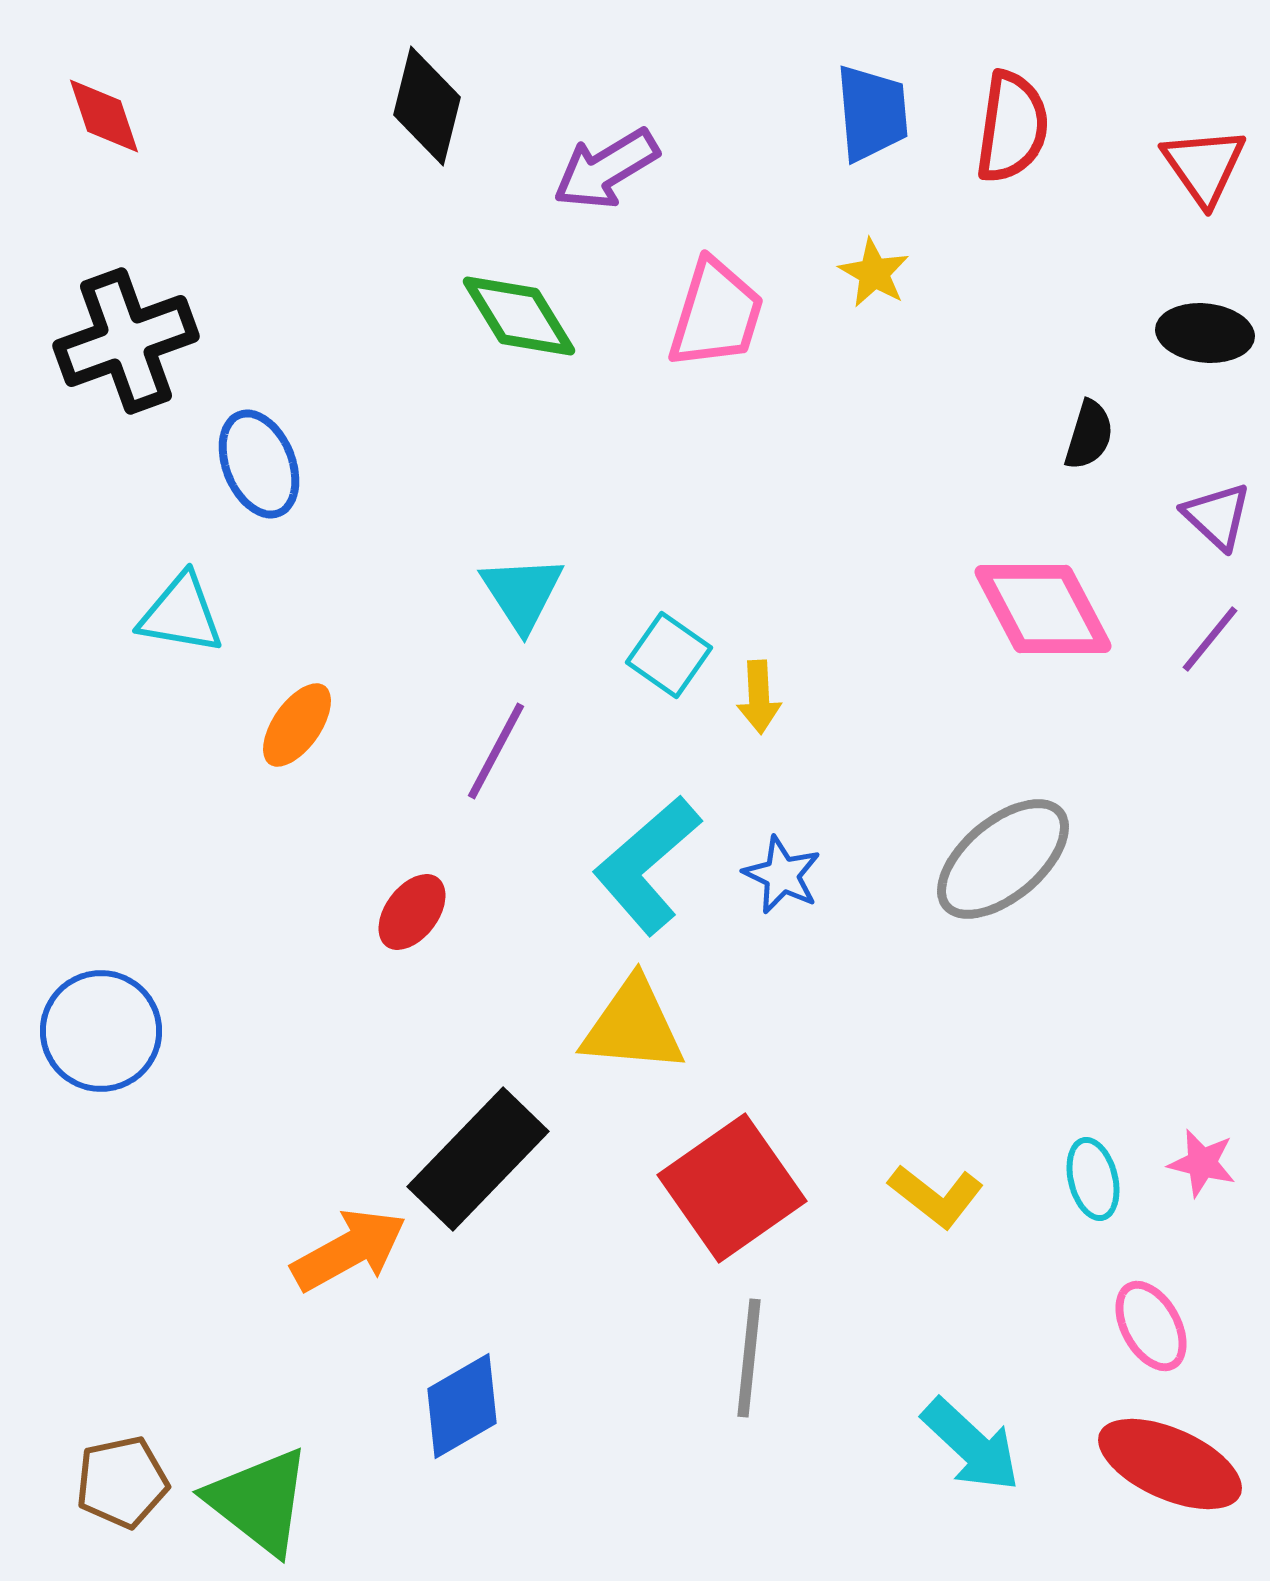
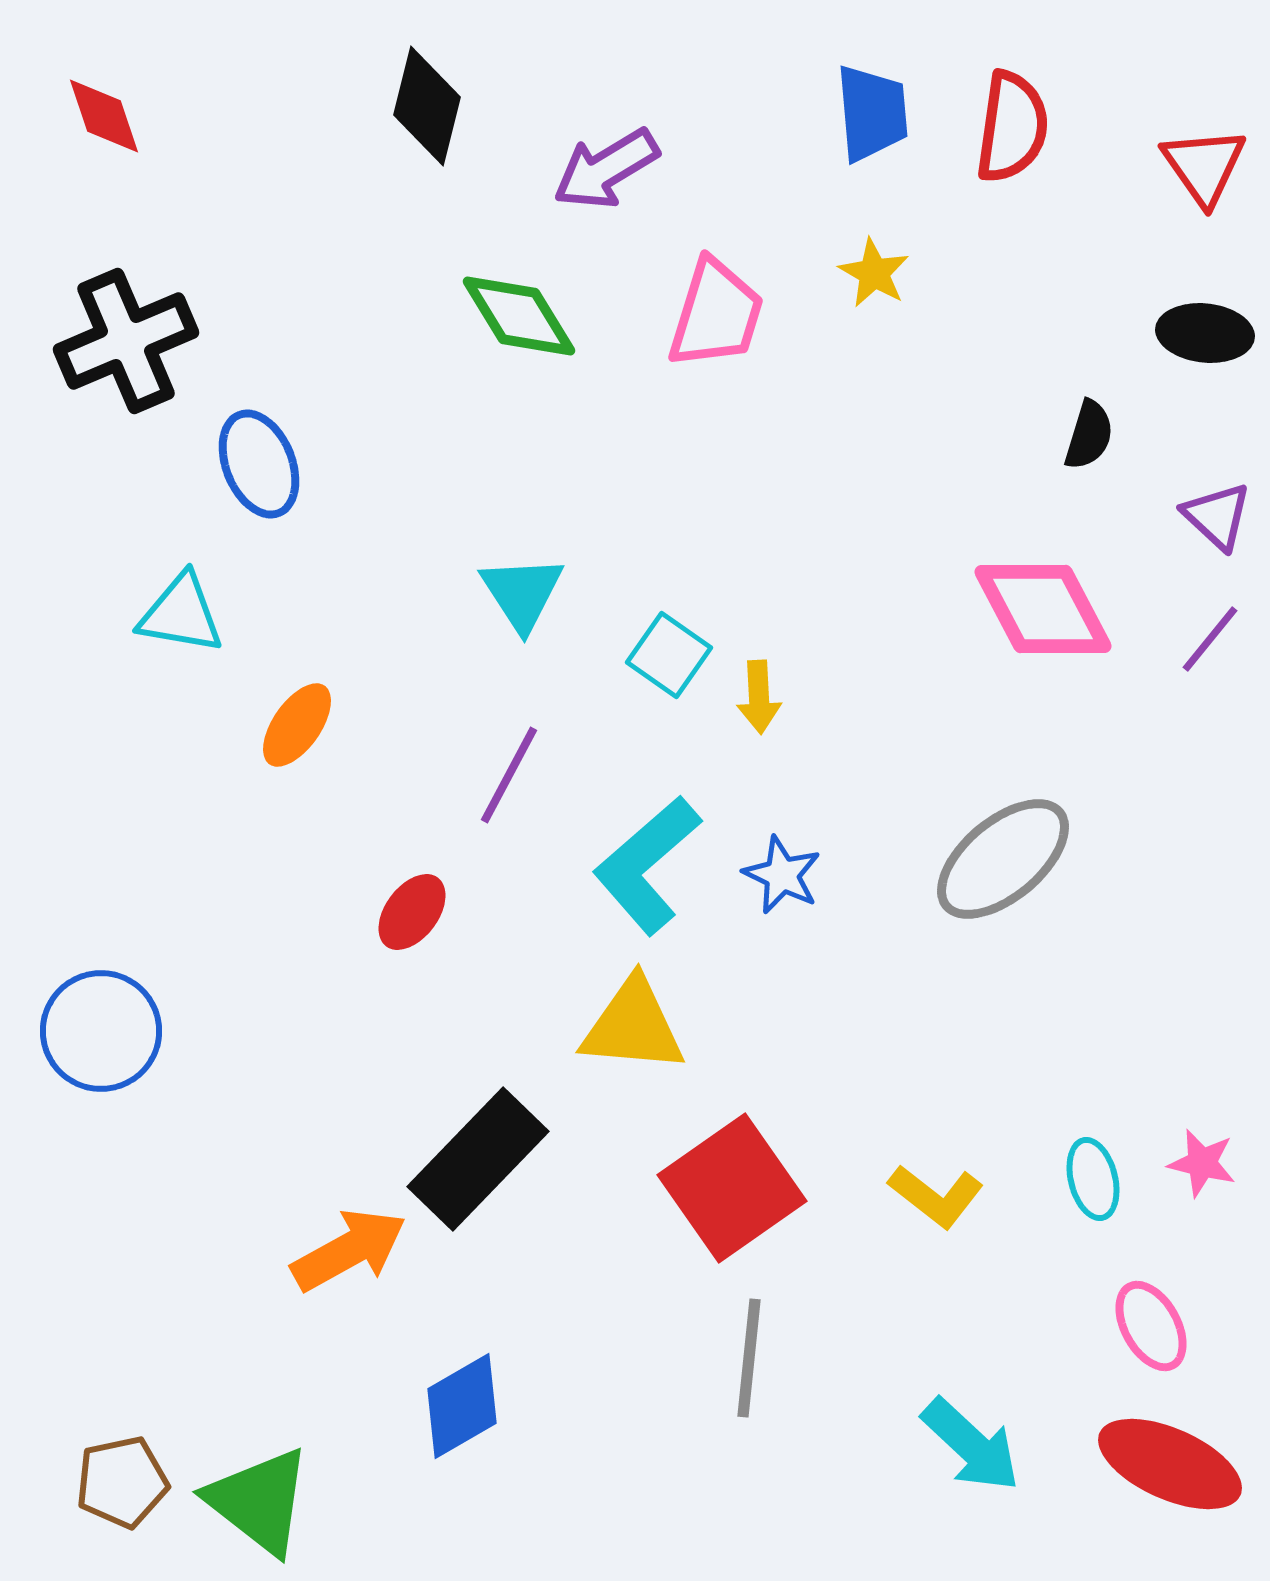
black cross at (126, 341): rotated 3 degrees counterclockwise
purple line at (496, 751): moved 13 px right, 24 px down
